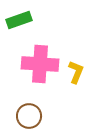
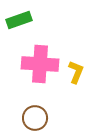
brown circle: moved 6 px right, 2 px down
